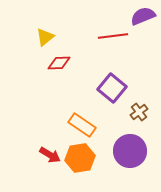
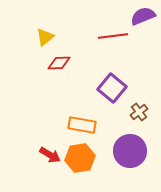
orange rectangle: rotated 24 degrees counterclockwise
